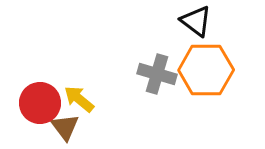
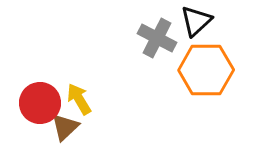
black triangle: rotated 40 degrees clockwise
gray cross: moved 36 px up; rotated 12 degrees clockwise
yellow arrow: rotated 20 degrees clockwise
brown triangle: rotated 24 degrees clockwise
